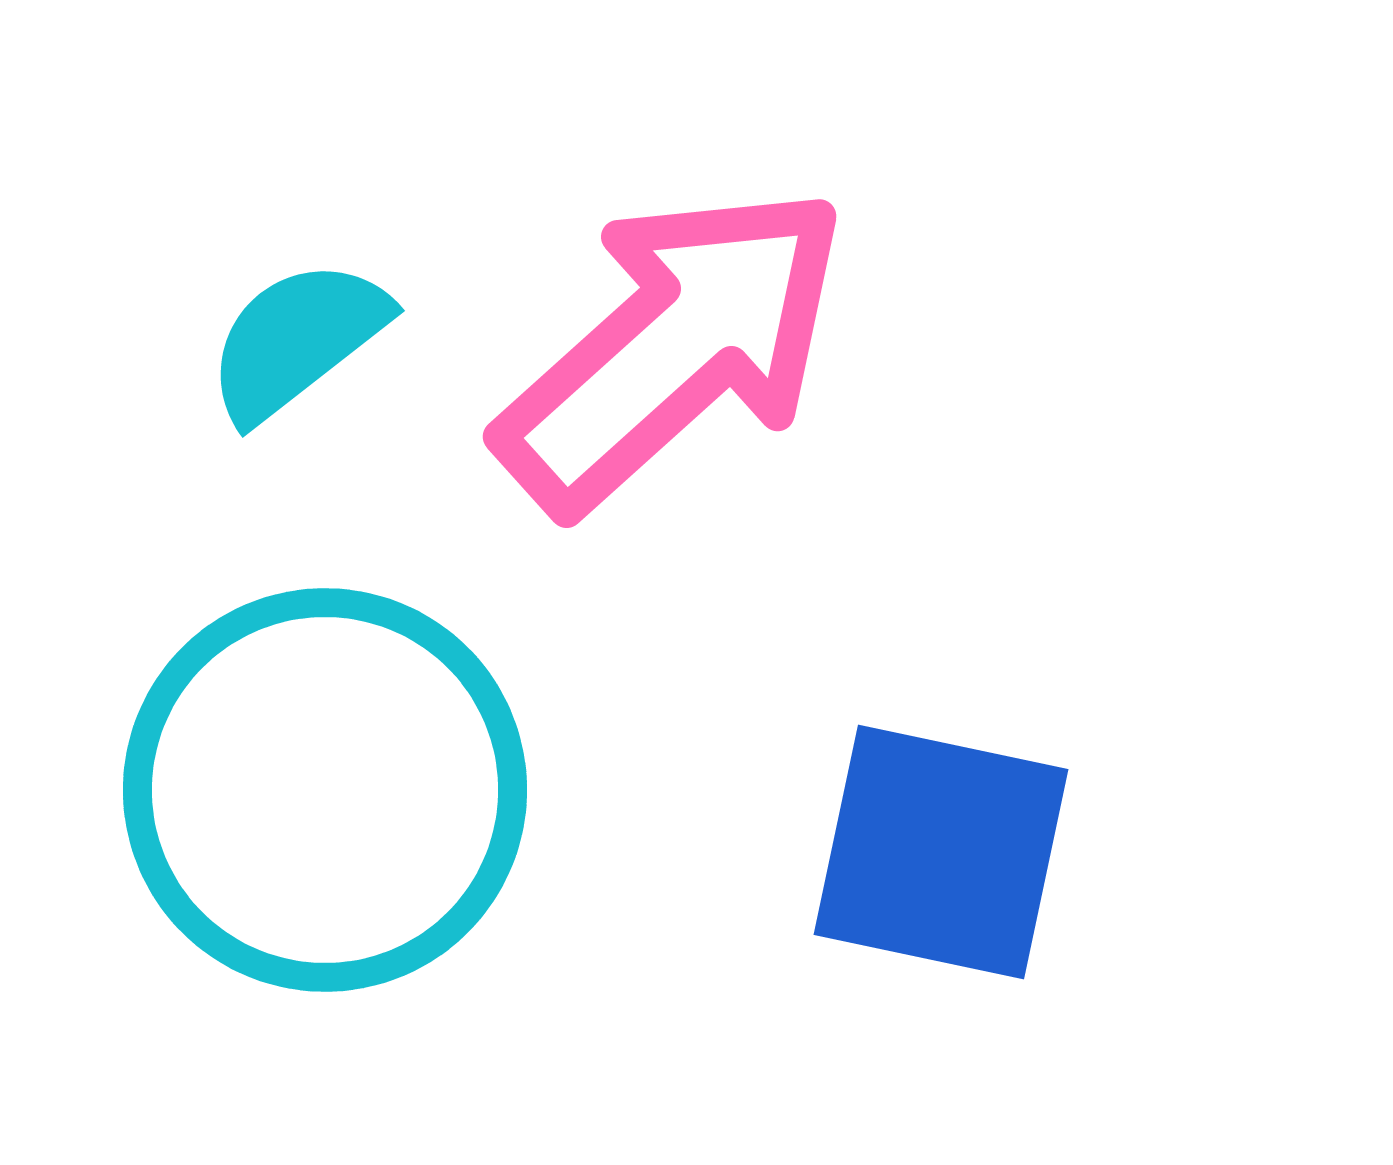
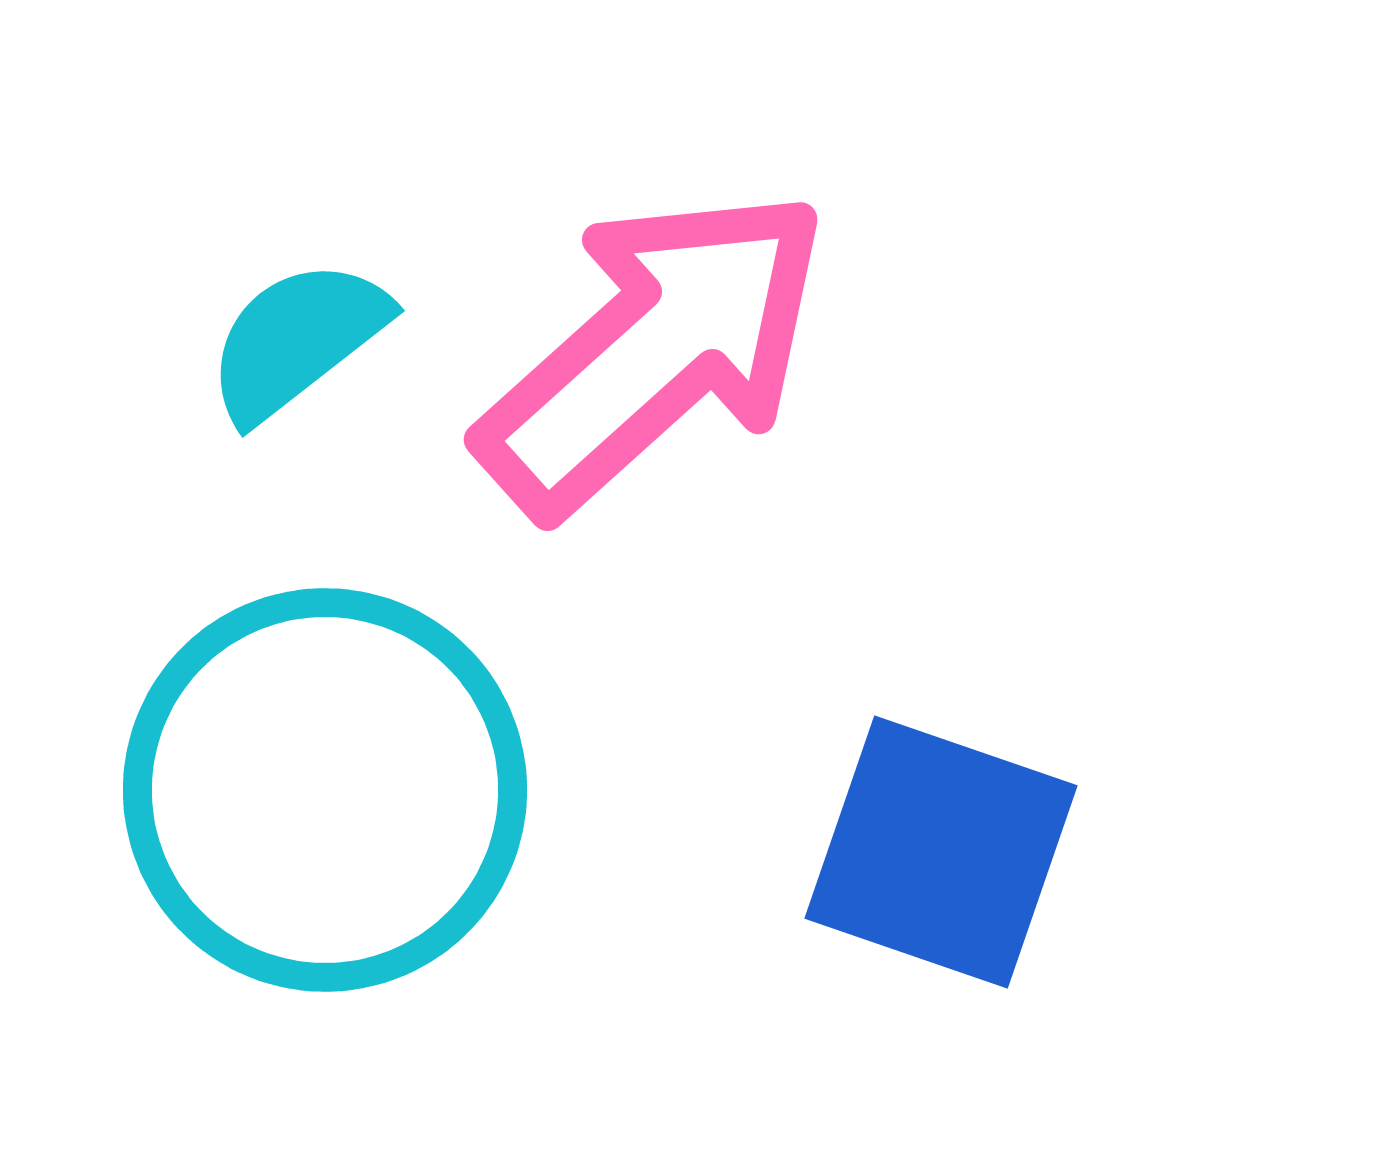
pink arrow: moved 19 px left, 3 px down
blue square: rotated 7 degrees clockwise
